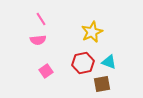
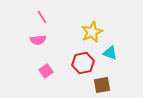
pink line: moved 1 px right, 2 px up
cyan triangle: moved 1 px right, 9 px up
brown square: moved 1 px down
